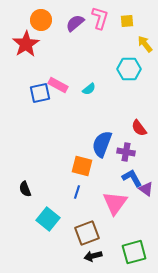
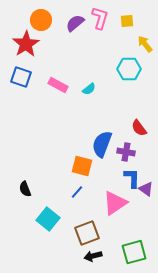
blue square: moved 19 px left, 16 px up; rotated 30 degrees clockwise
blue L-shape: rotated 30 degrees clockwise
blue line: rotated 24 degrees clockwise
pink triangle: rotated 20 degrees clockwise
